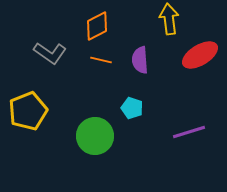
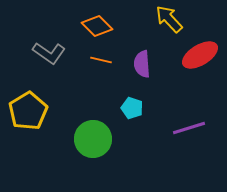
yellow arrow: rotated 36 degrees counterclockwise
orange diamond: rotated 72 degrees clockwise
gray L-shape: moved 1 px left
purple semicircle: moved 2 px right, 4 px down
yellow pentagon: rotated 9 degrees counterclockwise
purple line: moved 4 px up
green circle: moved 2 px left, 3 px down
